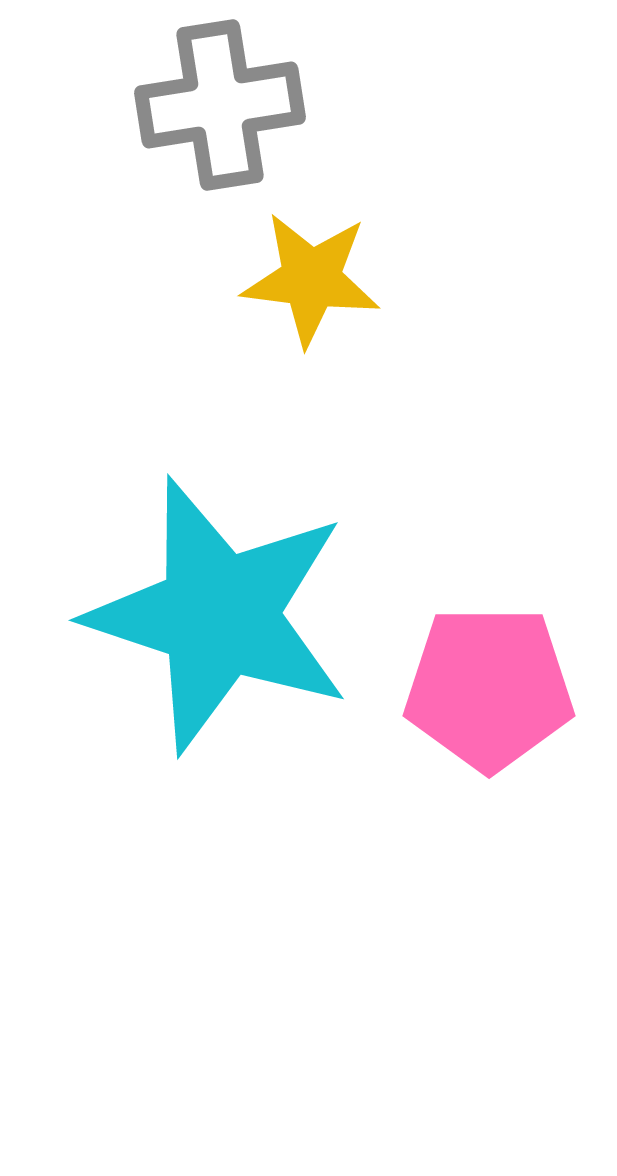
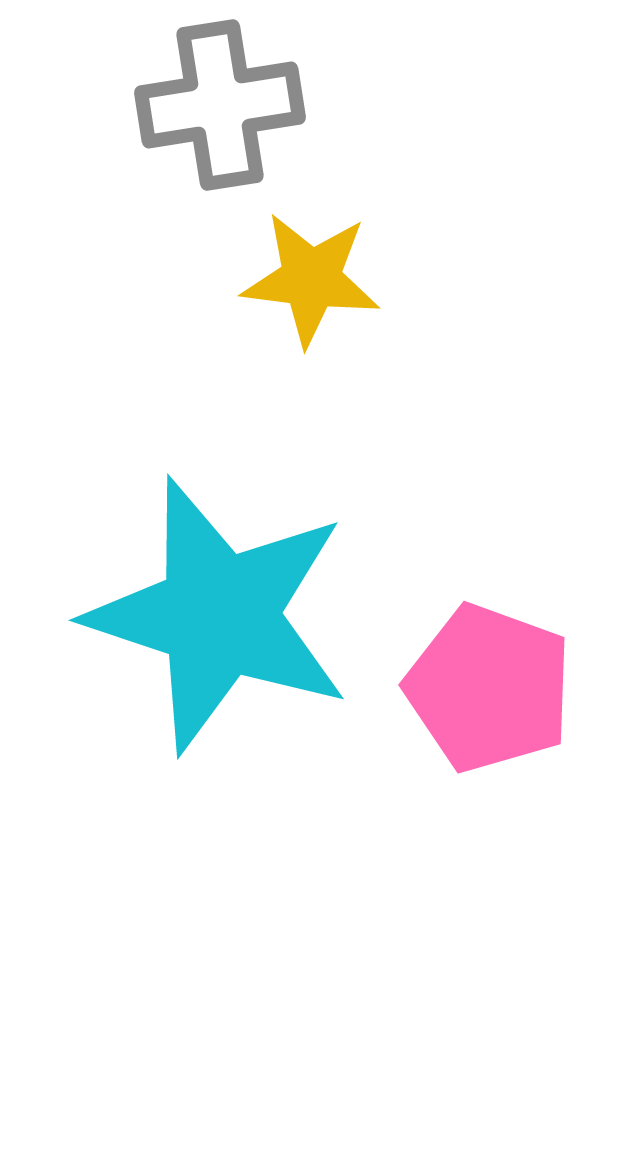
pink pentagon: rotated 20 degrees clockwise
